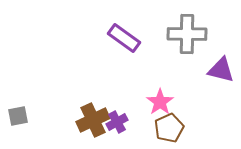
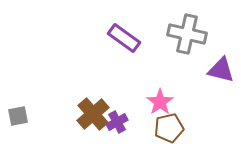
gray cross: rotated 12 degrees clockwise
brown cross: moved 6 px up; rotated 16 degrees counterclockwise
brown pentagon: rotated 12 degrees clockwise
